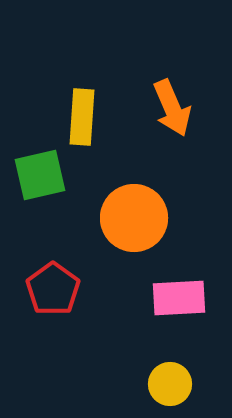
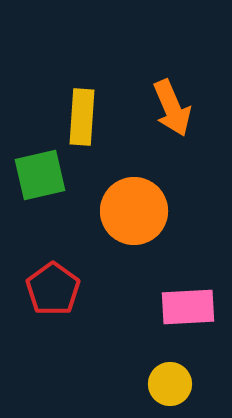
orange circle: moved 7 px up
pink rectangle: moved 9 px right, 9 px down
